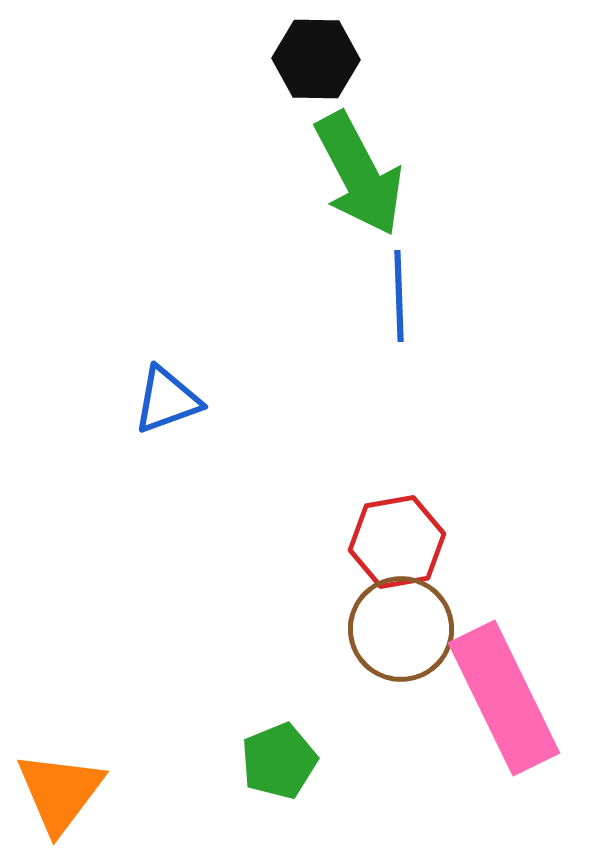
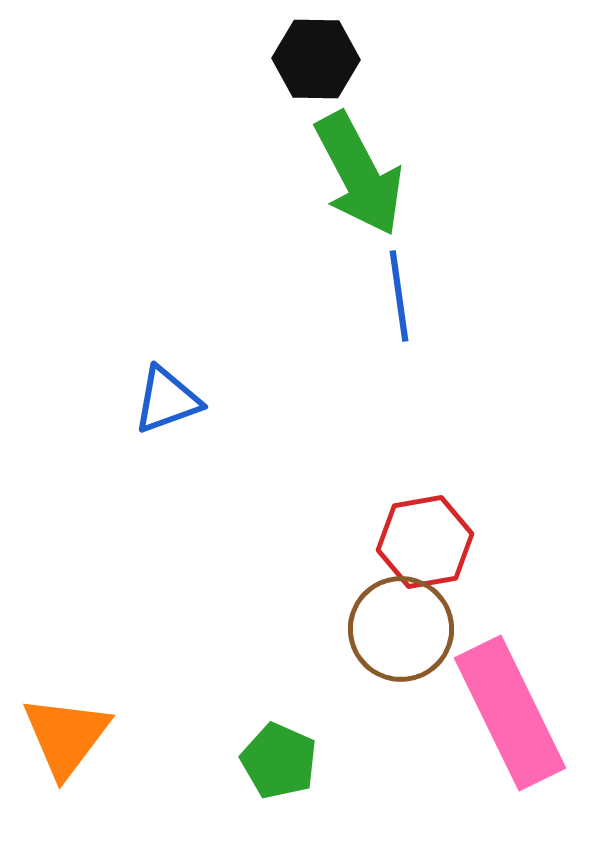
blue line: rotated 6 degrees counterclockwise
red hexagon: moved 28 px right
pink rectangle: moved 6 px right, 15 px down
green pentagon: rotated 26 degrees counterclockwise
orange triangle: moved 6 px right, 56 px up
